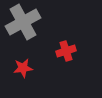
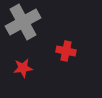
red cross: rotated 30 degrees clockwise
